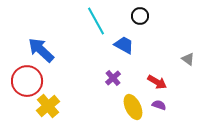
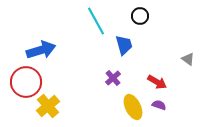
blue trapezoid: rotated 45 degrees clockwise
blue arrow: rotated 120 degrees clockwise
red circle: moved 1 px left, 1 px down
